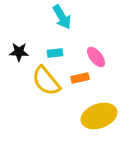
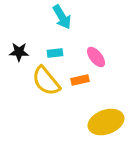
orange rectangle: moved 2 px down
yellow ellipse: moved 7 px right, 6 px down
